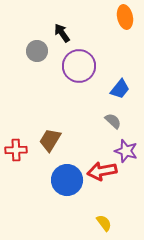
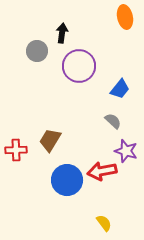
black arrow: rotated 42 degrees clockwise
